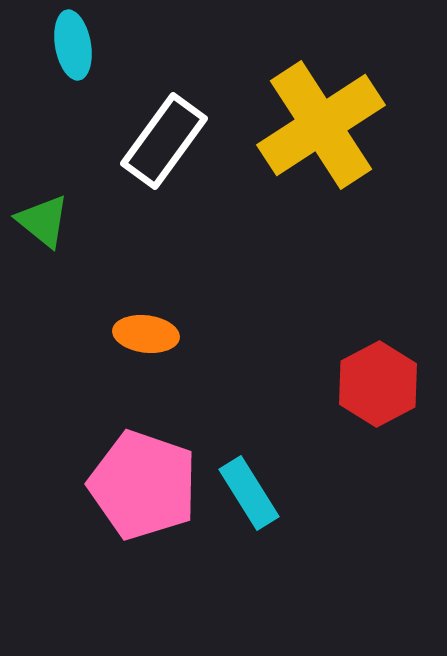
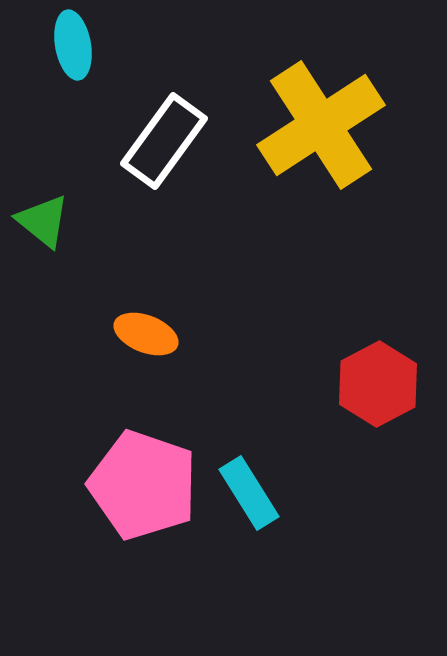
orange ellipse: rotated 14 degrees clockwise
